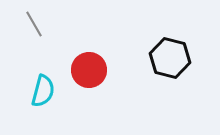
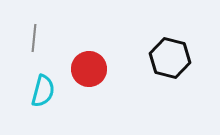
gray line: moved 14 px down; rotated 36 degrees clockwise
red circle: moved 1 px up
